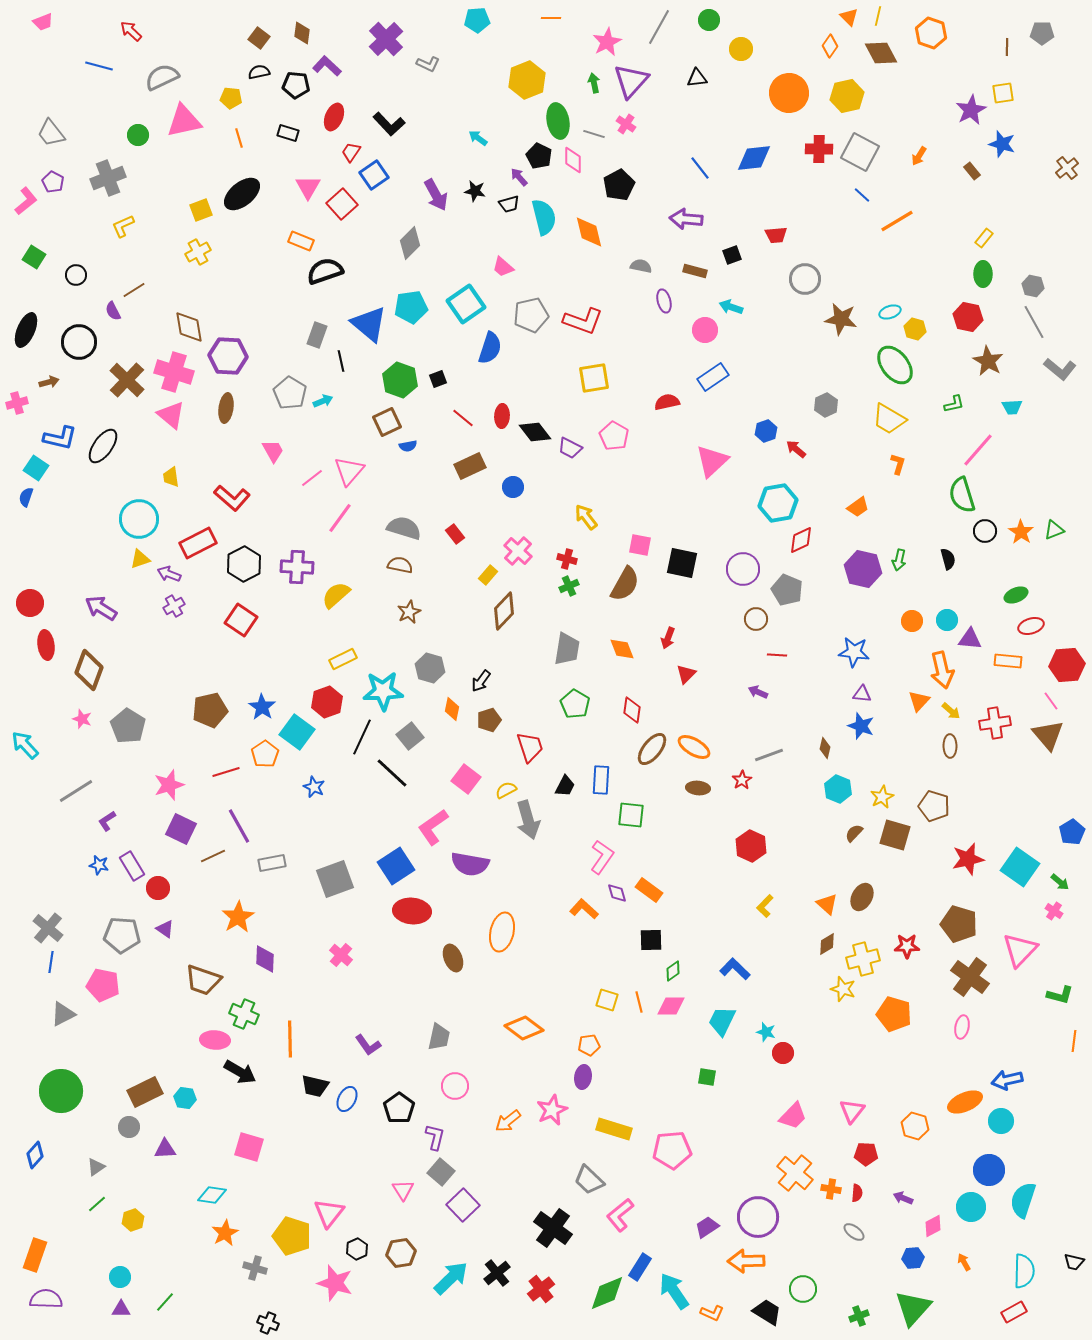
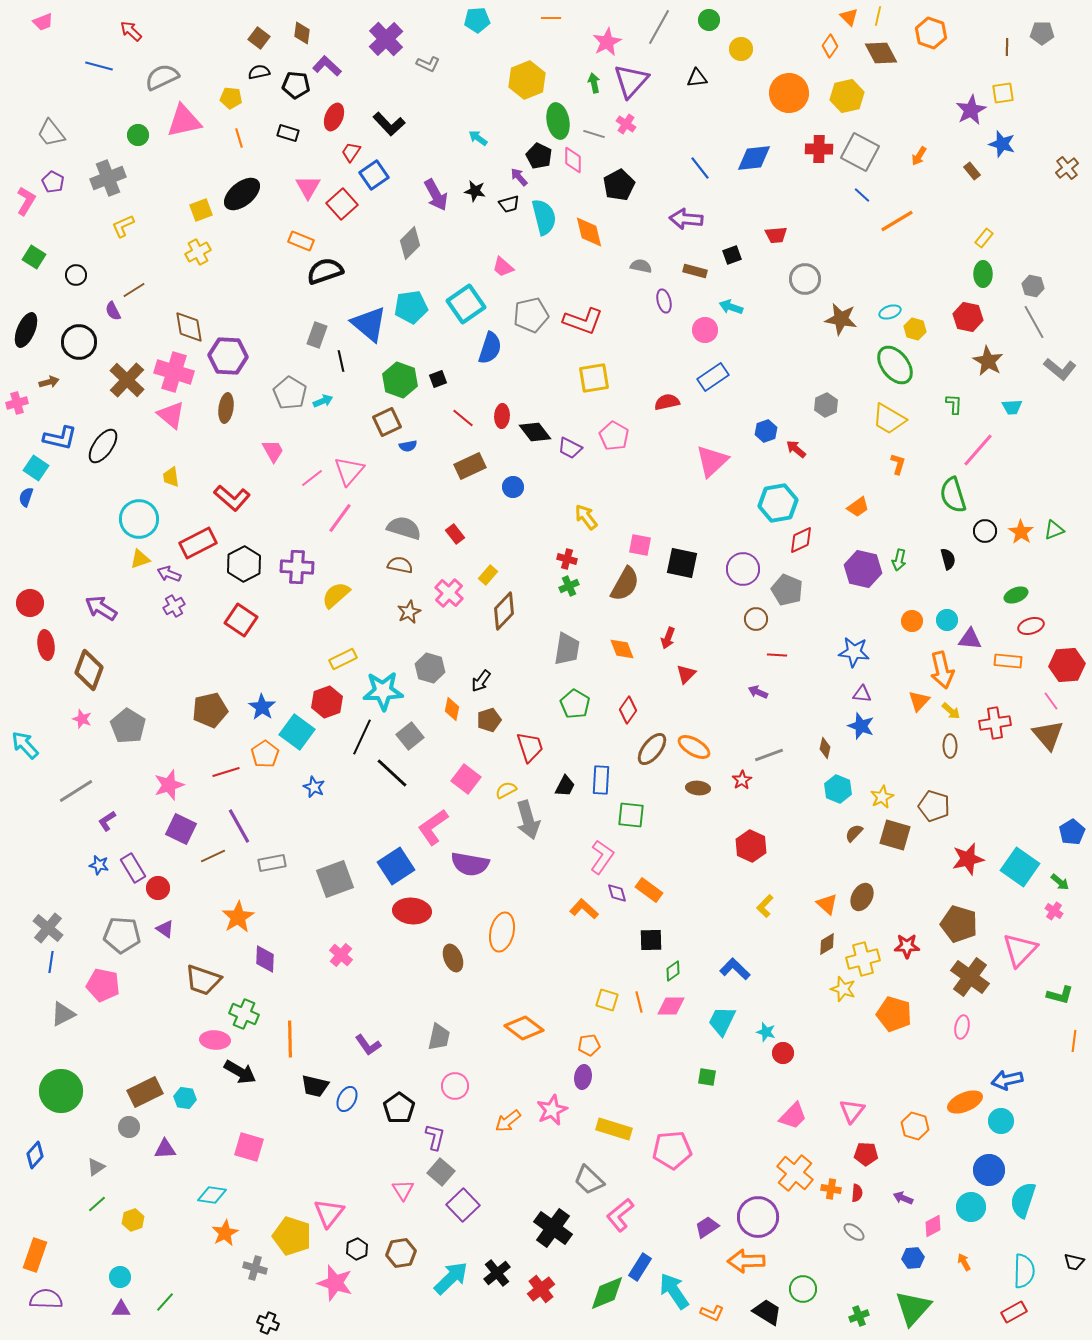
pink L-shape at (26, 201): rotated 20 degrees counterclockwise
green L-shape at (954, 404): rotated 75 degrees counterclockwise
green semicircle at (962, 495): moved 9 px left
pink cross at (518, 551): moved 69 px left, 42 px down
red diamond at (632, 710): moved 4 px left; rotated 28 degrees clockwise
purple rectangle at (132, 866): moved 1 px right, 2 px down
